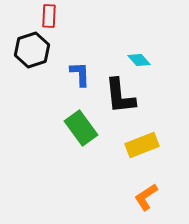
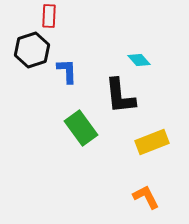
blue L-shape: moved 13 px left, 3 px up
yellow rectangle: moved 10 px right, 3 px up
orange L-shape: rotated 96 degrees clockwise
